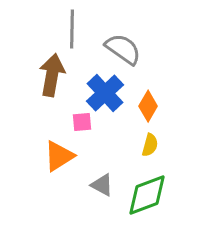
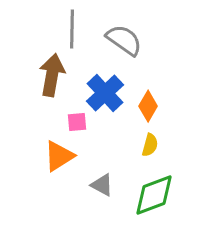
gray semicircle: moved 1 px right, 9 px up
pink square: moved 5 px left
green diamond: moved 7 px right
